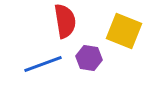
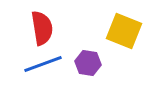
red semicircle: moved 23 px left, 7 px down
purple hexagon: moved 1 px left, 5 px down
